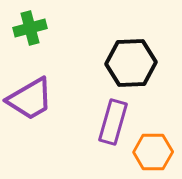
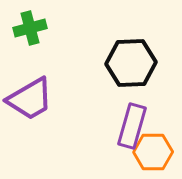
purple rectangle: moved 19 px right, 4 px down
